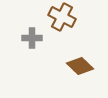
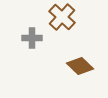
brown cross: rotated 16 degrees clockwise
